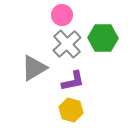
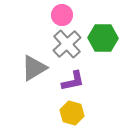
yellow hexagon: moved 1 px right, 3 px down
